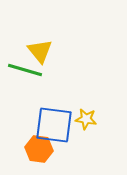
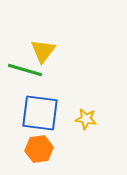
yellow triangle: moved 3 px right; rotated 16 degrees clockwise
blue square: moved 14 px left, 12 px up
orange hexagon: rotated 16 degrees counterclockwise
